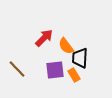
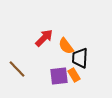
purple square: moved 4 px right, 6 px down
